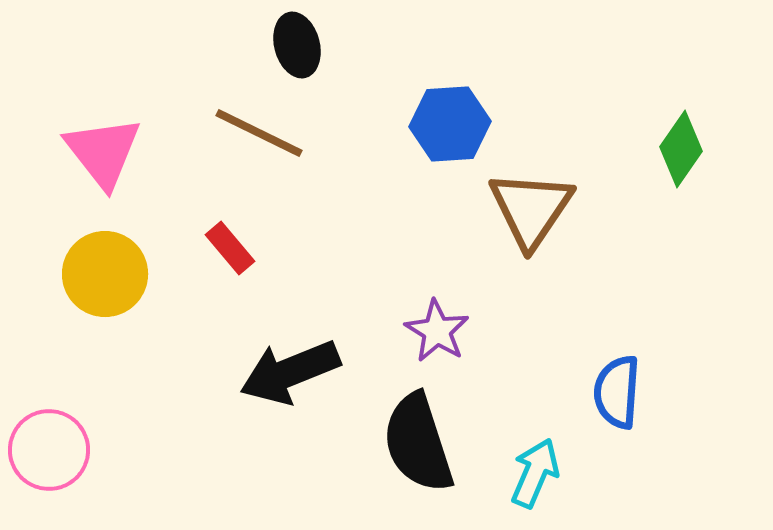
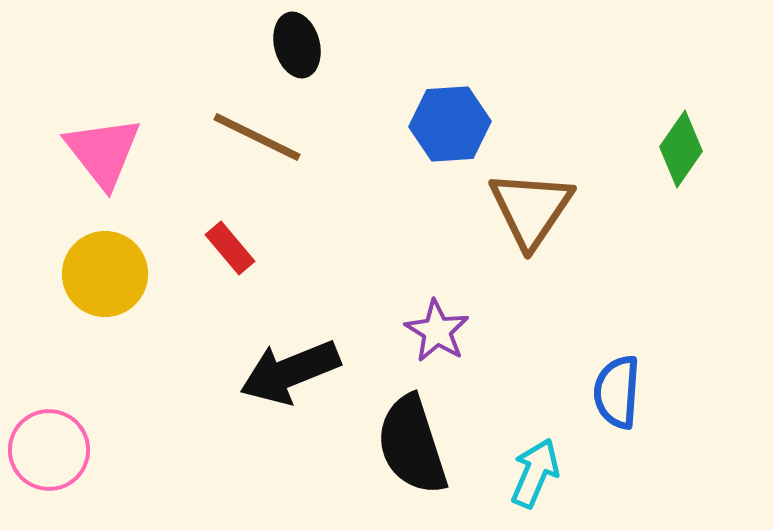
brown line: moved 2 px left, 4 px down
black semicircle: moved 6 px left, 2 px down
